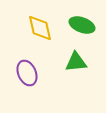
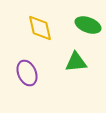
green ellipse: moved 6 px right
